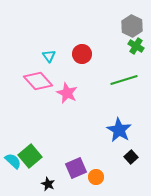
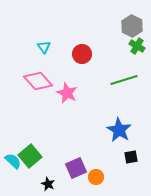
green cross: moved 1 px right
cyan triangle: moved 5 px left, 9 px up
black square: rotated 32 degrees clockwise
